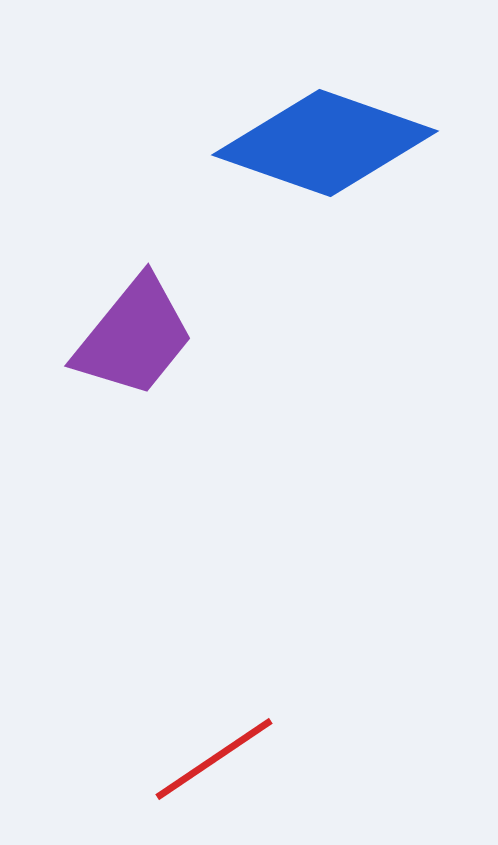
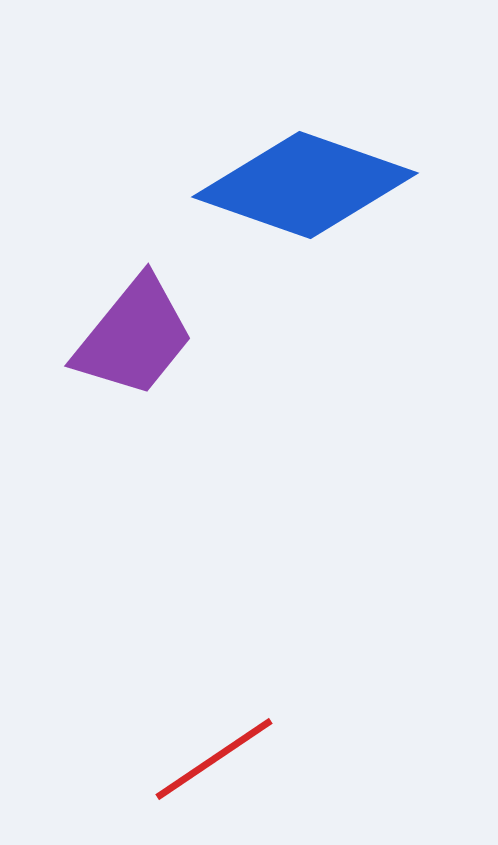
blue diamond: moved 20 px left, 42 px down
